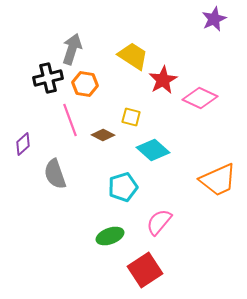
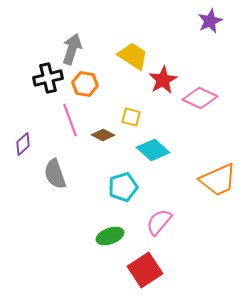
purple star: moved 4 px left, 2 px down
